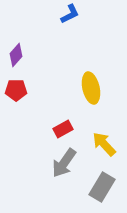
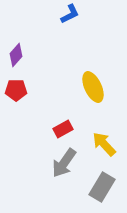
yellow ellipse: moved 2 px right, 1 px up; rotated 12 degrees counterclockwise
